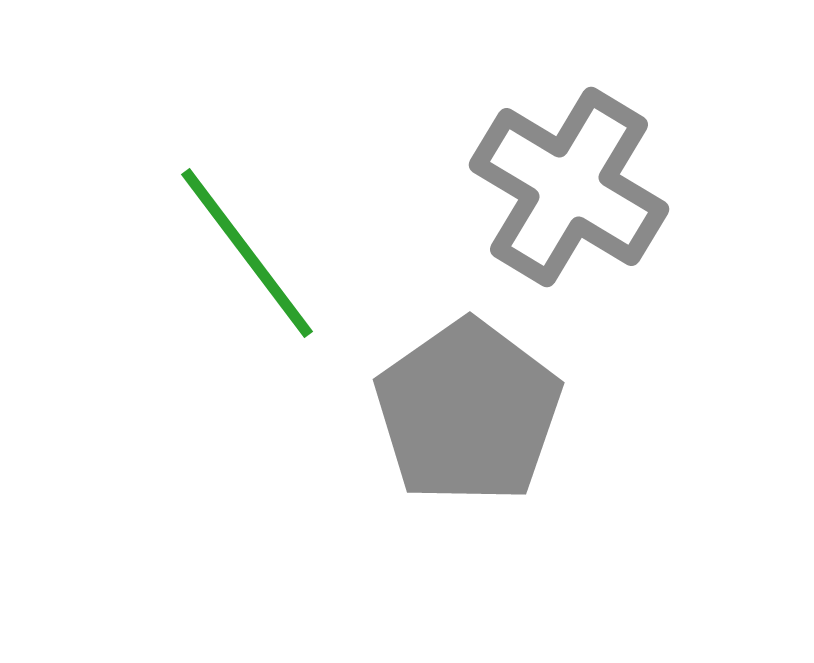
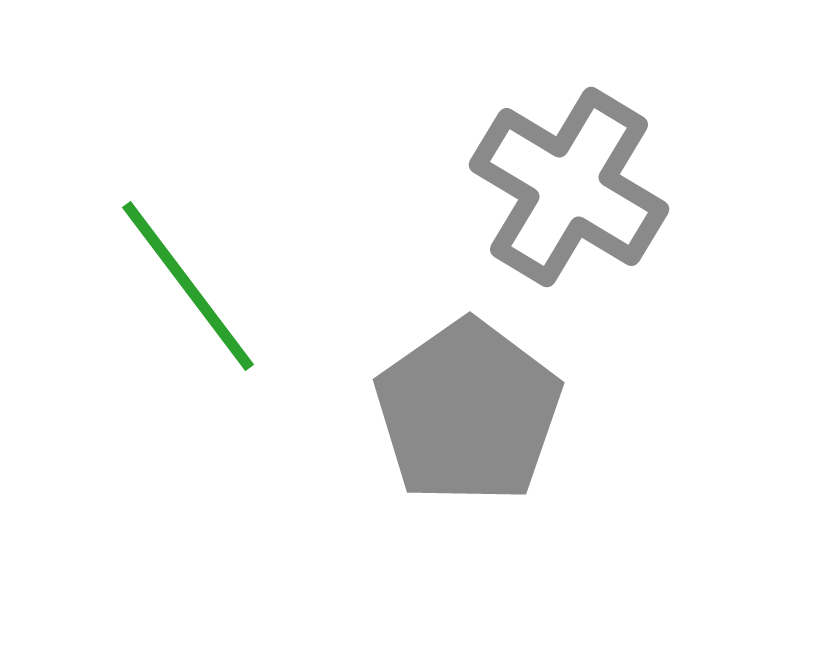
green line: moved 59 px left, 33 px down
